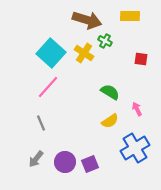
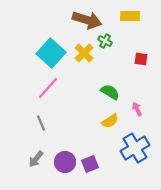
yellow cross: rotated 12 degrees clockwise
pink line: moved 1 px down
